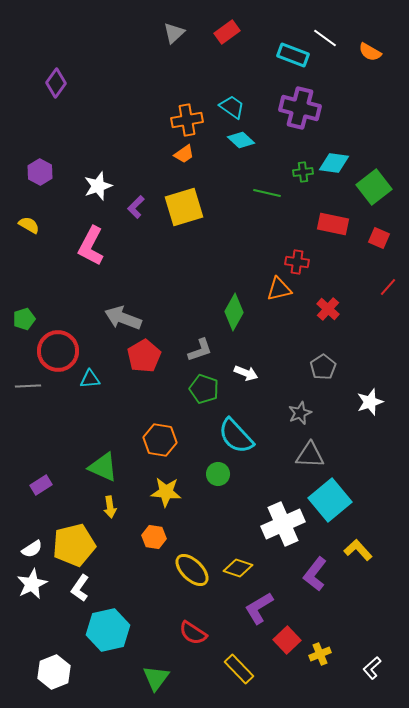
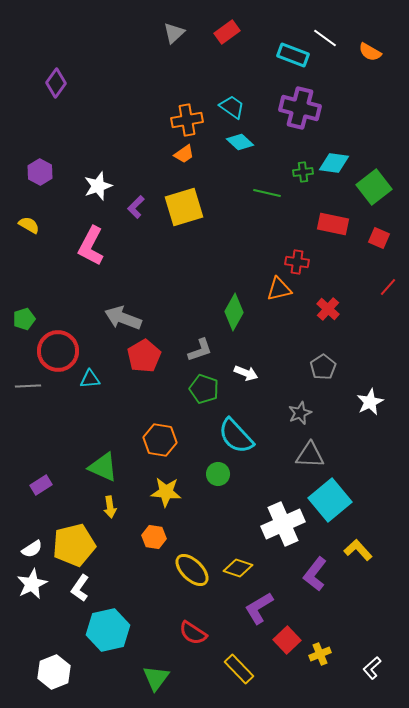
cyan diamond at (241, 140): moved 1 px left, 2 px down
white star at (370, 402): rotated 8 degrees counterclockwise
